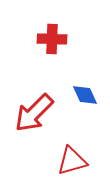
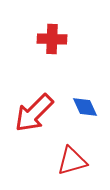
blue diamond: moved 12 px down
